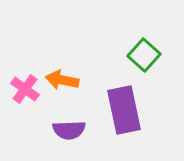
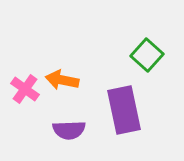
green square: moved 3 px right
